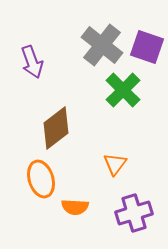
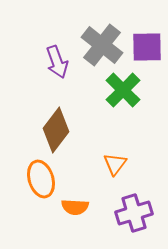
purple square: rotated 20 degrees counterclockwise
purple arrow: moved 25 px right
brown diamond: moved 2 px down; rotated 15 degrees counterclockwise
